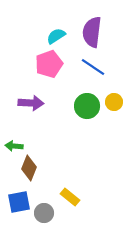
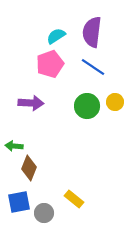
pink pentagon: moved 1 px right
yellow circle: moved 1 px right
yellow rectangle: moved 4 px right, 2 px down
